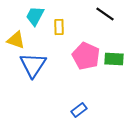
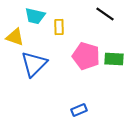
cyan trapezoid: rotated 105 degrees counterclockwise
yellow triangle: moved 1 px left, 3 px up
pink pentagon: rotated 8 degrees counterclockwise
blue triangle: moved 1 px right, 1 px up; rotated 12 degrees clockwise
blue rectangle: rotated 14 degrees clockwise
